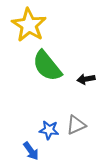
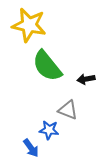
yellow star: rotated 20 degrees counterclockwise
gray triangle: moved 8 px left, 15 px up; rotated 45 degrees clockwise
blue arrow: moved 3 px up
